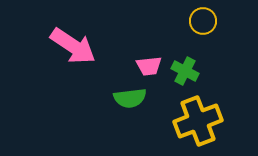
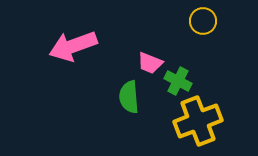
pink arrow: rotated 126 degrees clockwise
pink trapezoid: moved 1 px right, 3 px up; rotated 28 degrees clockwise
green cross: moved 7 px left, 10 px down
green semicircle: moved 1 px left, 1 px up; rotated 92 degrees clockwise
